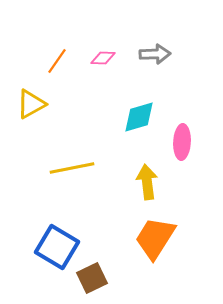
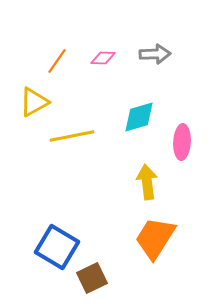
yellow triangle: moved 3 px right, 2 px up
yellow line: moved 32 px up
